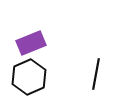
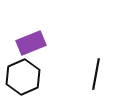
black hexagon: moved 6 px left
